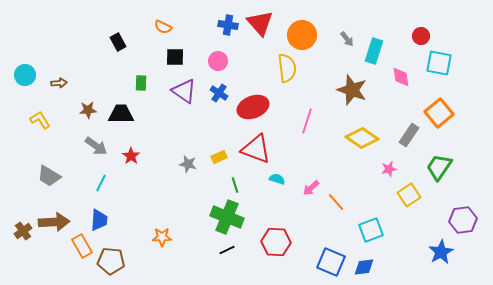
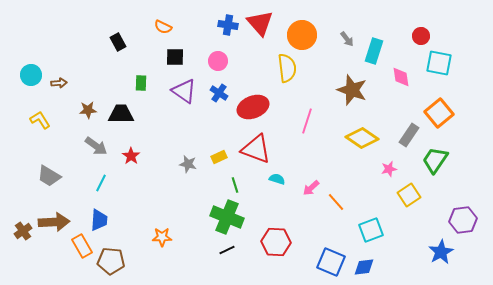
cyan circle at (25, 75): moved 6 px right
green trapezoid at (439, 167): moved 4 px left, 7 px up
